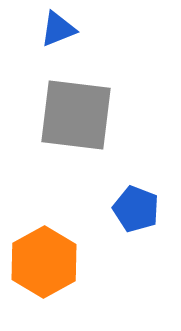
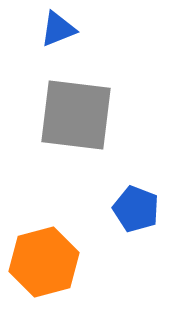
orange hexagon: rotated 14 degrees clockwise
